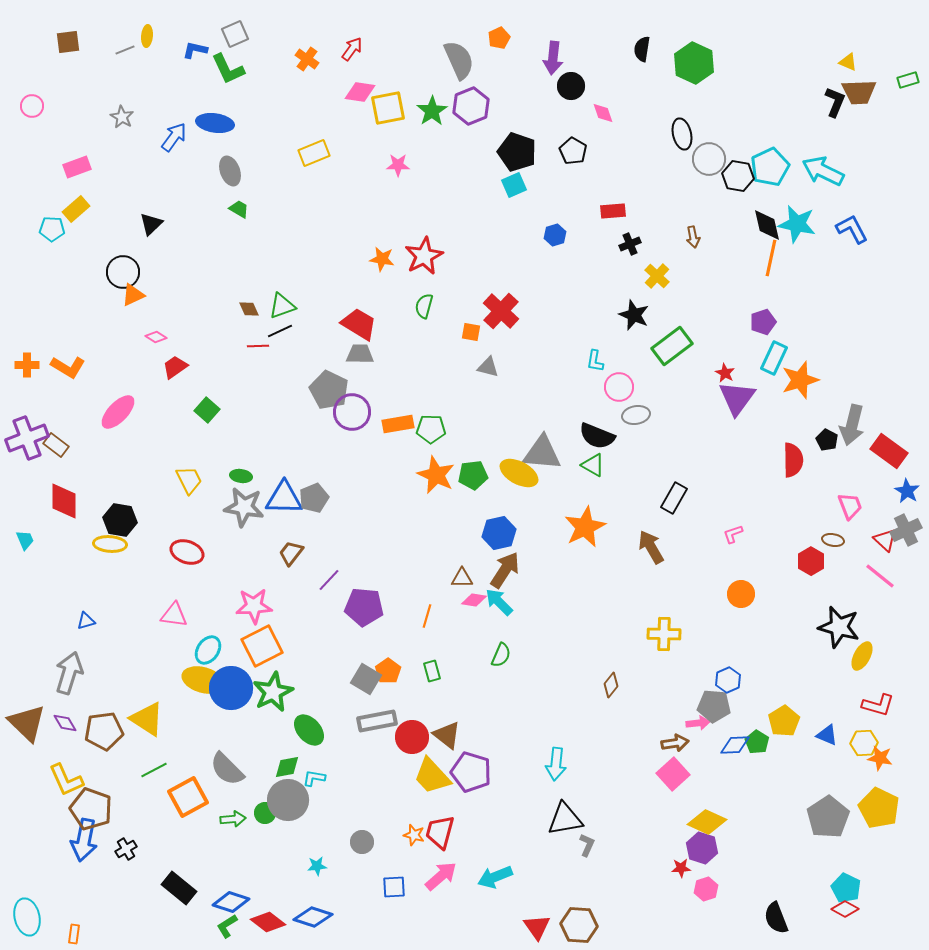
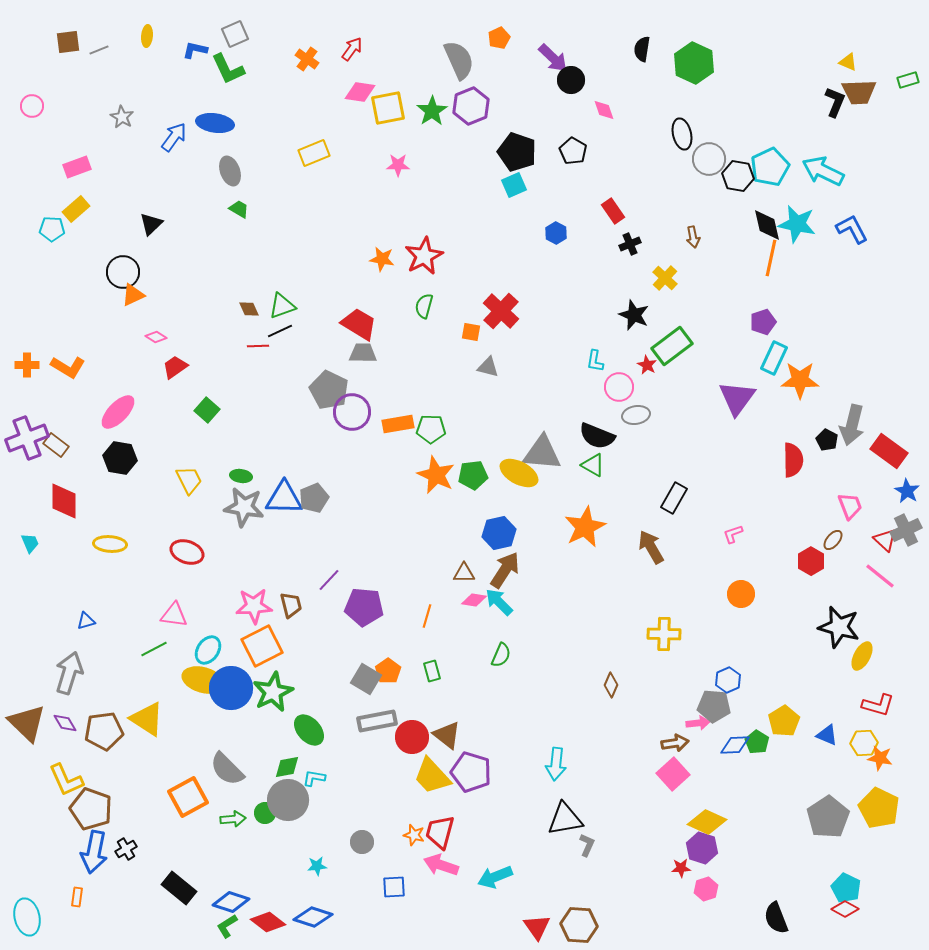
gray line at (125, 50): moved 26 px left
purple arrow at (553, 58): rotated 52 degrees counterclockwise
black circle at (571, 86): moved 6 px up
pink diamond at (603, 113): moved 1 px right, 3 px up
red rectangle at (613, 211): rotated 60 degrees clockwise
blue hexagon at (555, 235): moved 1 px right, 2 px up; rotated 15 degrees counterclockwise
yellow cross at (657, 276): moved 8 px right, 2 px down
gray trapezoid at (360, 354): moved 3 px right, 1 px up
red star at (725, 373): moved 78 px left, 8 px up
orange star at (800, 380): rotated 18 degrees clockwise
black hexagon at (120, 520): moved 62 px up
cyan trapezoid at (25, 540): moved 5 px right, 3 px down
brown ellipse at (833, 540): rotated 60 degrees counterclockwise
brown trapezoid at (291, 553): moved 52 px down; rotated 128 degrees clockwise
brown triangle at (462, 578): moved 2 px right, 5 px up
brown diamond at (611, 685): rotated 15 degrees counterclockwise
green line at (154, 770): moved 121 px up
blue arrow at (84, 840): moved 10 px right, 12 px down
pink arrow at (441, 876): moved 11 px up; rotated 120 degrees counterclockwise
orange rectangle at (74, 934): moved 3 px right, 37 px up
